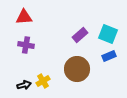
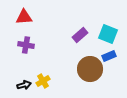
brown circle: moved 13 px right
